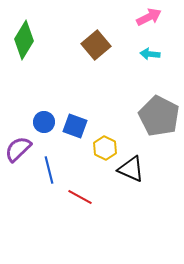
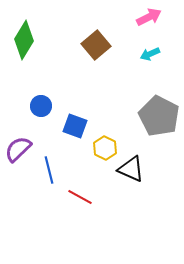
cyan arrow: rotated 30 degrees counterclockwise
blue circle: moved 3 px left, 16 px up
